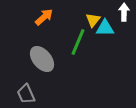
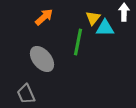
yellow triangle: moved 2 px up
green line: rotated 12 degrees counterclockwise
